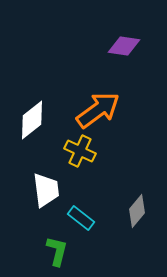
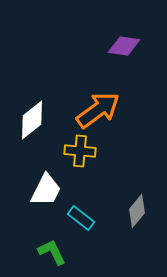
yellow cross: rotated 20 degrees counterclockwise
white trapezoid: rotated 33 degrees clockwise
green L-shape: moved 5 px left, 1 px down; rotated 40 degrees counterclockwise
